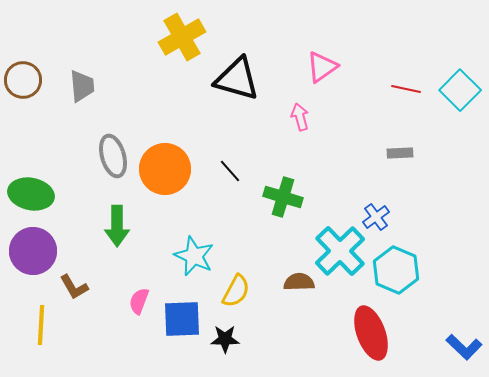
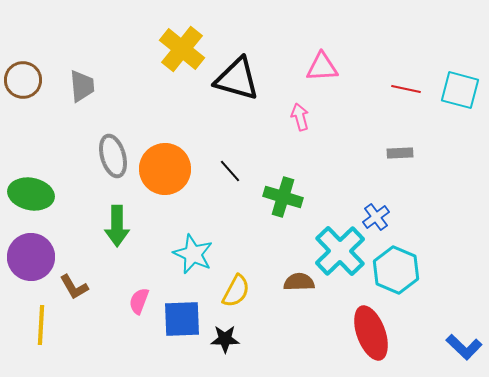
yellow cross: moved 12 px down; rotated 21 degrees counterclockwise
pink triangle: rotated 32 degrees clockwise
cyan square: rotated 30 degrees counterclockwise
purple circle: moved 2 px left, 6 px down
cyan star: moved 1 px left, 2 px up
